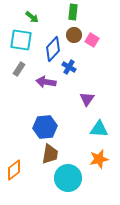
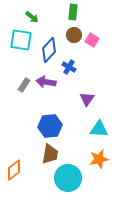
blue diamond: moved 4 px left, 1 px down
gray rectangle: moved 5 px right, 16 px down
blue hexagon: moved 5 px right, 1 px up
